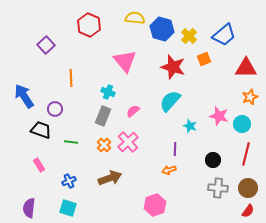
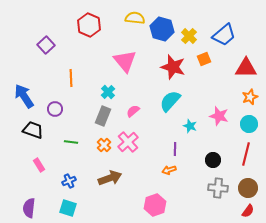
cyan cross: rotated 24 degrees clockwise
cyan circle: moved 7 px right
black trapezoid: moved 8 px left
